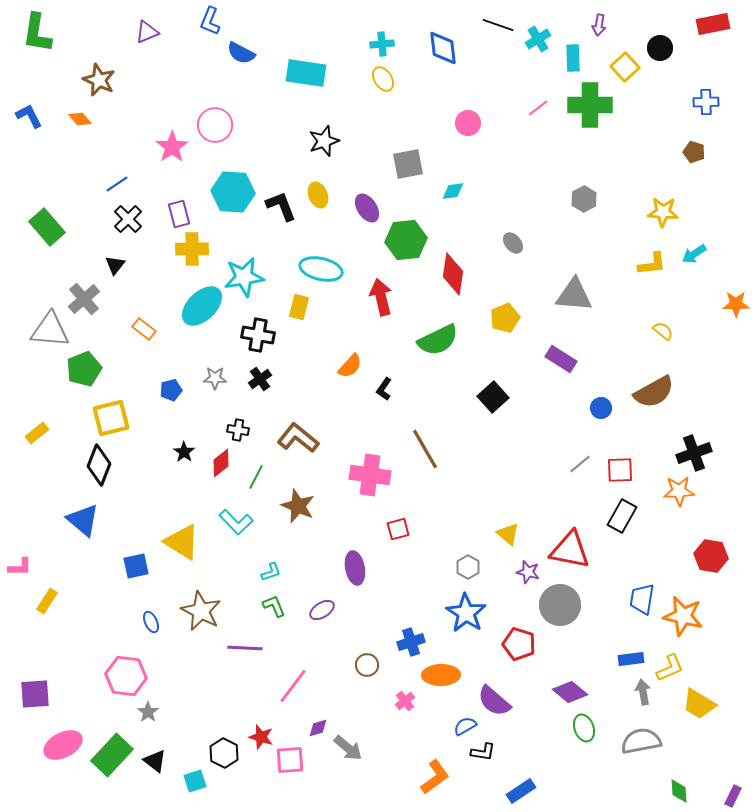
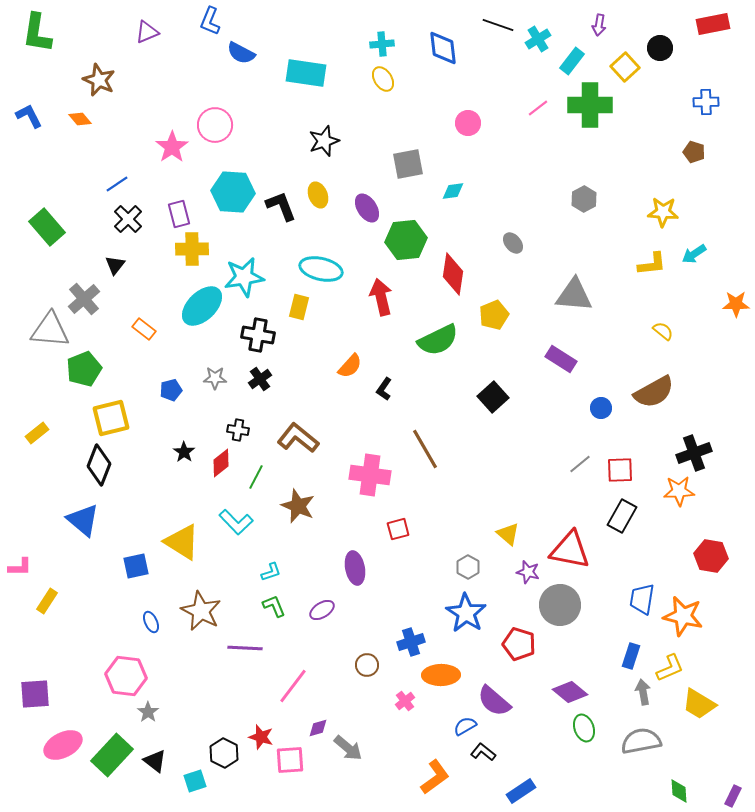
cyan rectangle at (573, 58): moved 1 px left, 3 px down; rotated 40 degrees clockwise
yellow pentagon at (505, 318): moved 11 px left, 3 px up
blue rectangle at (631, 659): moved 3 px up; rotated 65 degrees counterclockwise
black L-shape at (483, 752): rotated 150 degrees counterclockwise
